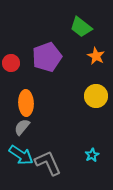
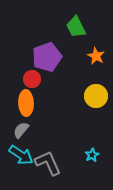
green trapezoid: moved 5 px left; rotated 25 degrees clockwise
red circle: moved 21 px right, 16 px down
gray semicircle: moved 1 px left, 3 px down
